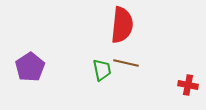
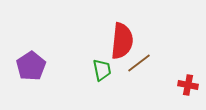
red semicircle: moved 16 px down
brown line: moved 13 px right; rotated 50 degrees counterclockwise
purple pentagon: moved 1 px right, 1 px up
